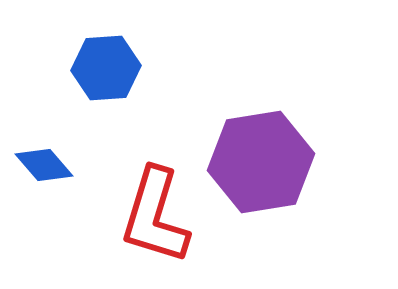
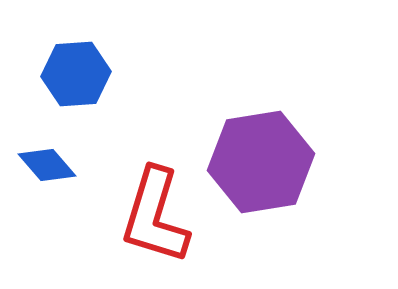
blue hexagon: moved 30 px left, 6 px down
blue diamond: moved 3 px right
